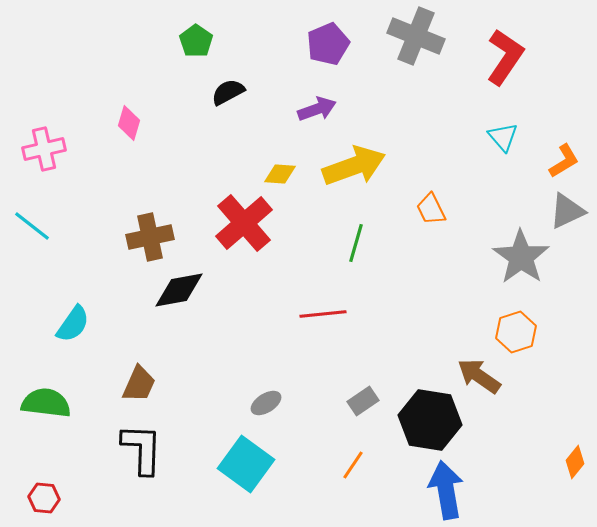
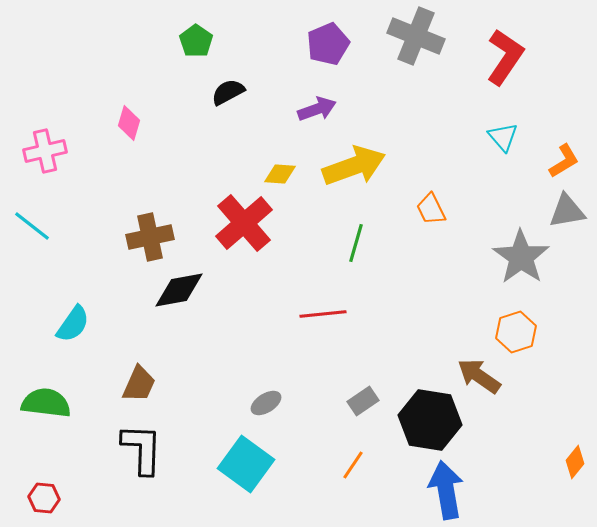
pink cross: moved 1 px right, 2 px down
gray triangle: rotated 15 degrees clockwise
